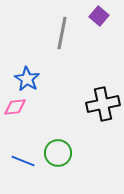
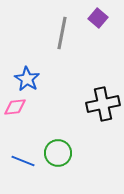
purple square: moved 1 px left, 2 px down
